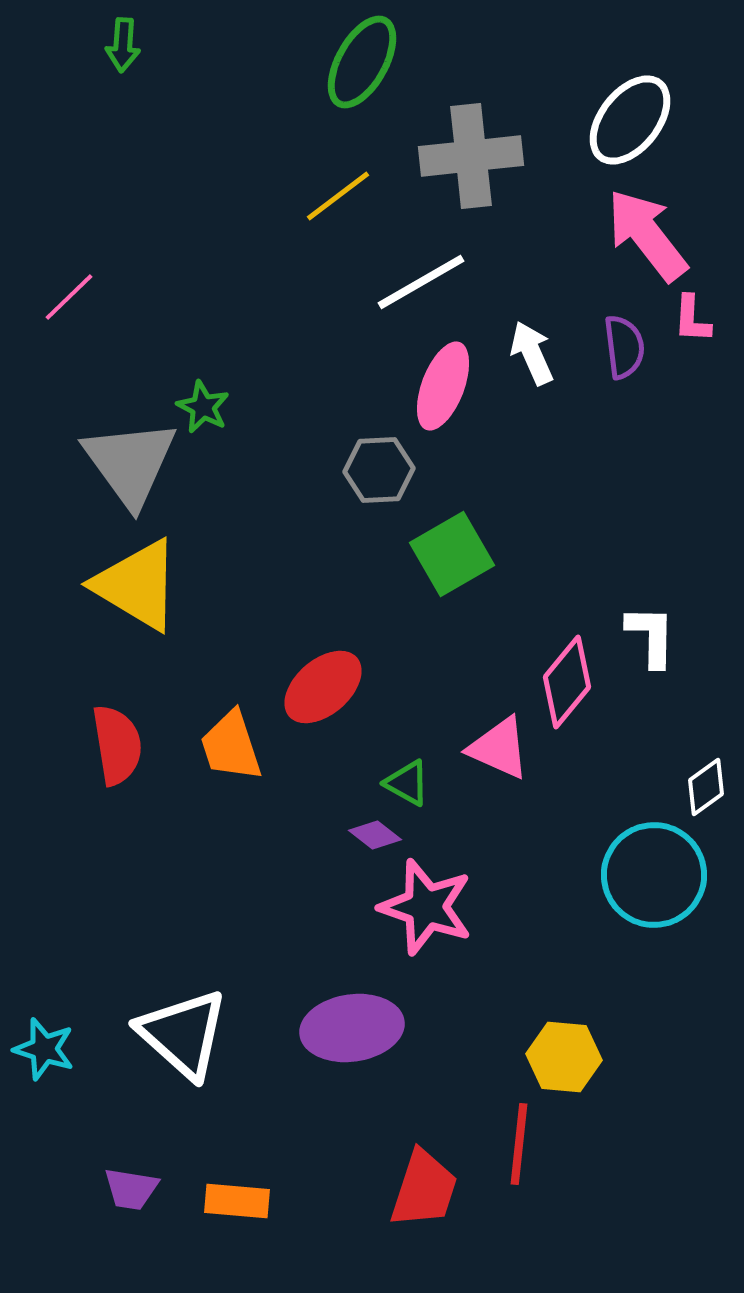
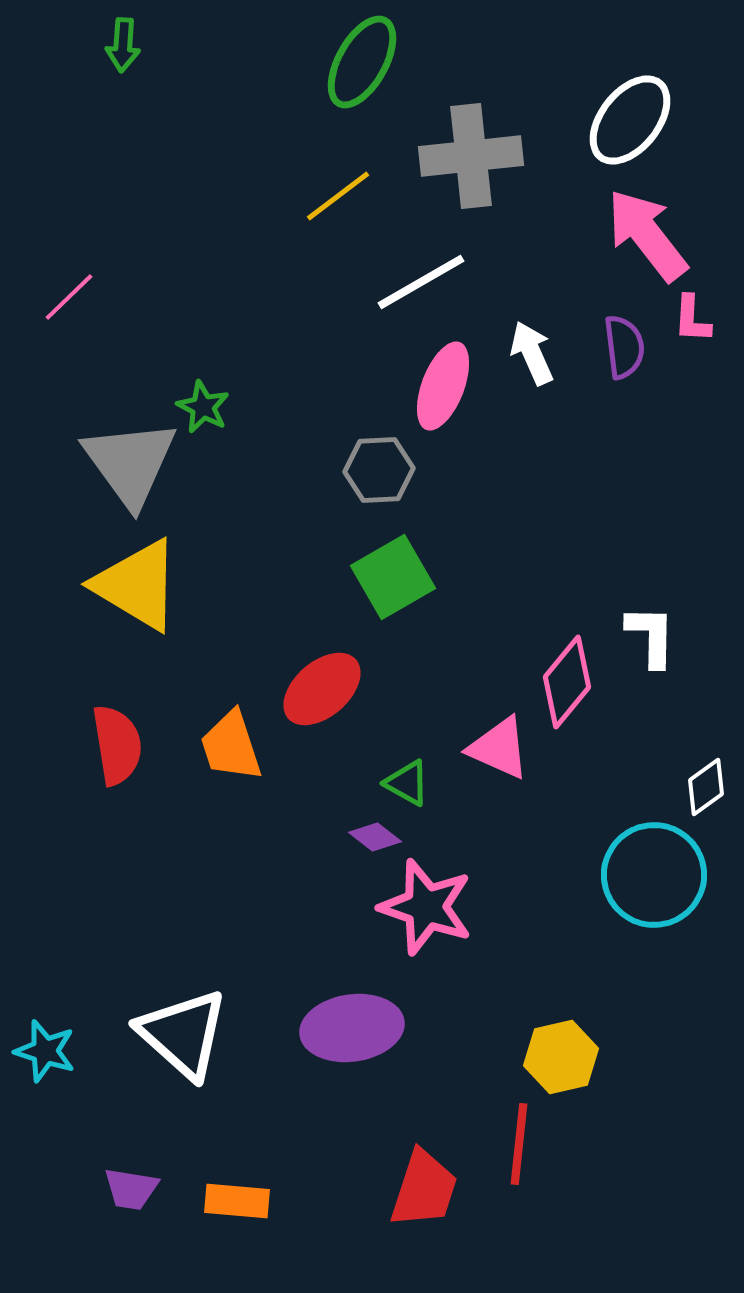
green square: moved 59 px left, 23 px down
red ellipse: moved 1 px left, 2 px down
purple diamond: moved 2 px down
cyan star: moved 1 px right, 2 px down
yellow hexagon: moved 3 px left; rotated 18 degrees counterclockwise
